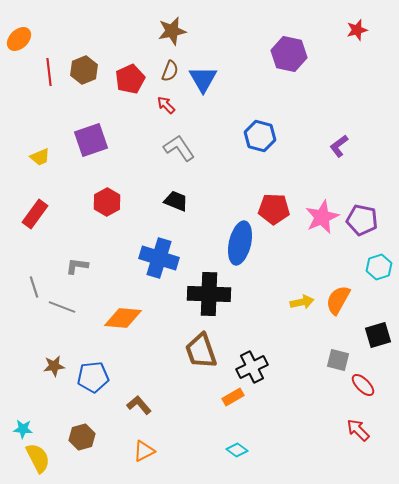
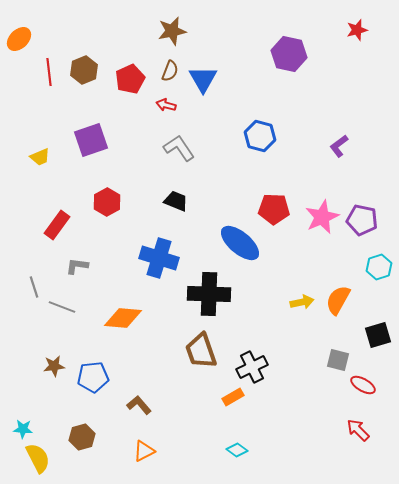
red arrow at (166, 105): rotated 30 degrees counterclockwise
red rectangle at (35, 214): moved 22 px right, 11 px down
blue ellipse at (240, 243): rotated 63 degrees counterclockwise
red ellipse at (363, 385): rotated 15 degrees counterclockwise
